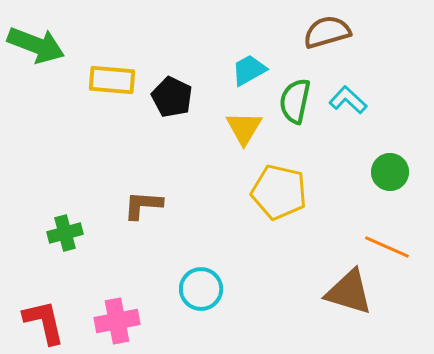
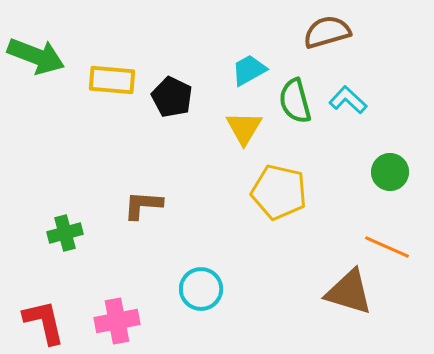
green arrow: moved 11 px down
green semicircle: rotated 27 degrees counterclockwise
